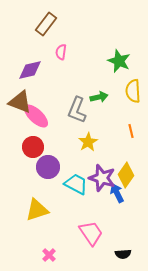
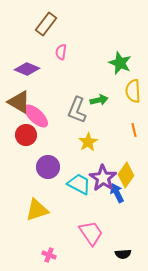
green star: moved 1 px right, 2 px down
purple diamond: moved 3 px left, 1 px up; rotated 35 degrees clockwise
green arrow: moved 3 px down
brown triangle: moved 1 px left; rotated 10 degrees clockwise
orange line: moved 3 px right, 1 px up
red circle: moved 7 px left, 12 px up
purple star: moved 1 px right; rotated 16 degrees clockwise
cyan trapezoid: moved 3 px right
pink cross: rotated 24 degrees counterclockwise
